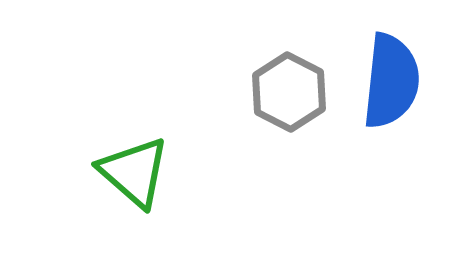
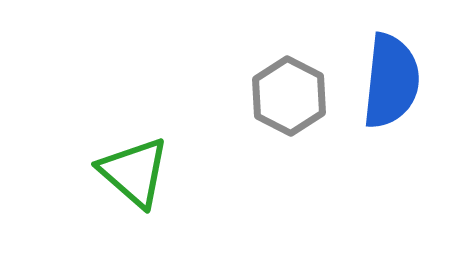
gray hexagon: moved 4 px down
